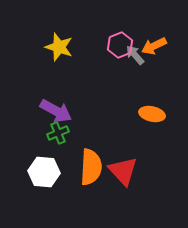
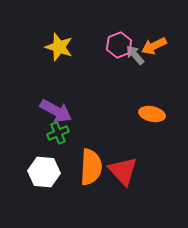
pink hexagon: moved 1 px left
